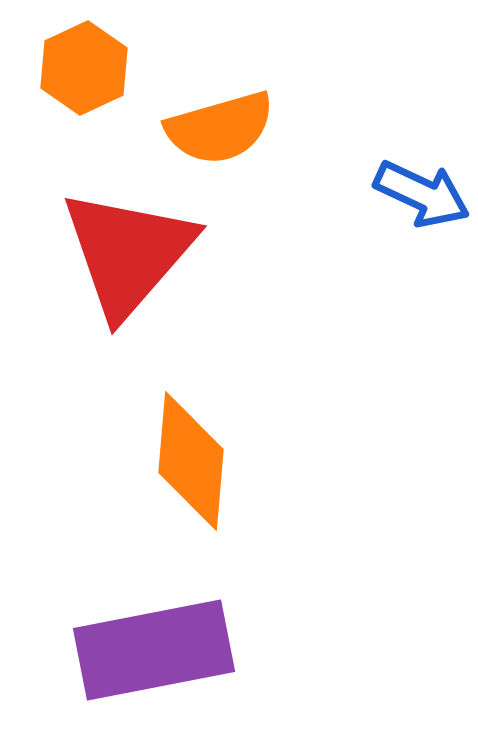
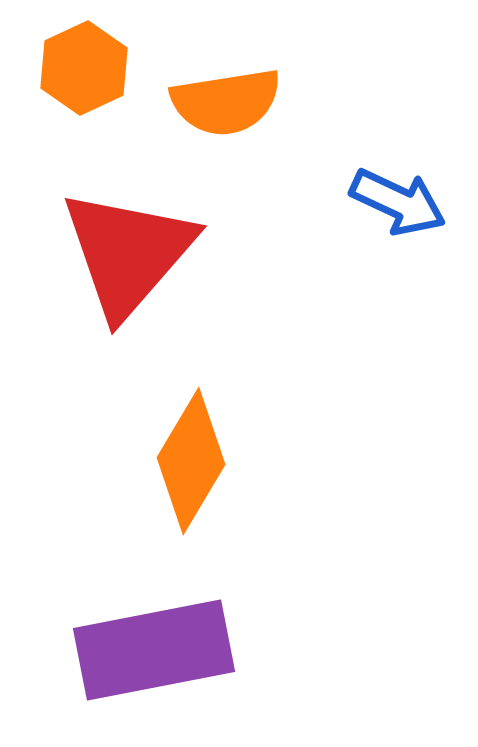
orange semicircle: moved 6 px right, 26 px up; rotated 7 degrees clockwise
blue arrow: moved 24 px left, 8 px down
orange diamond: rotated 26 degrees clockwise
